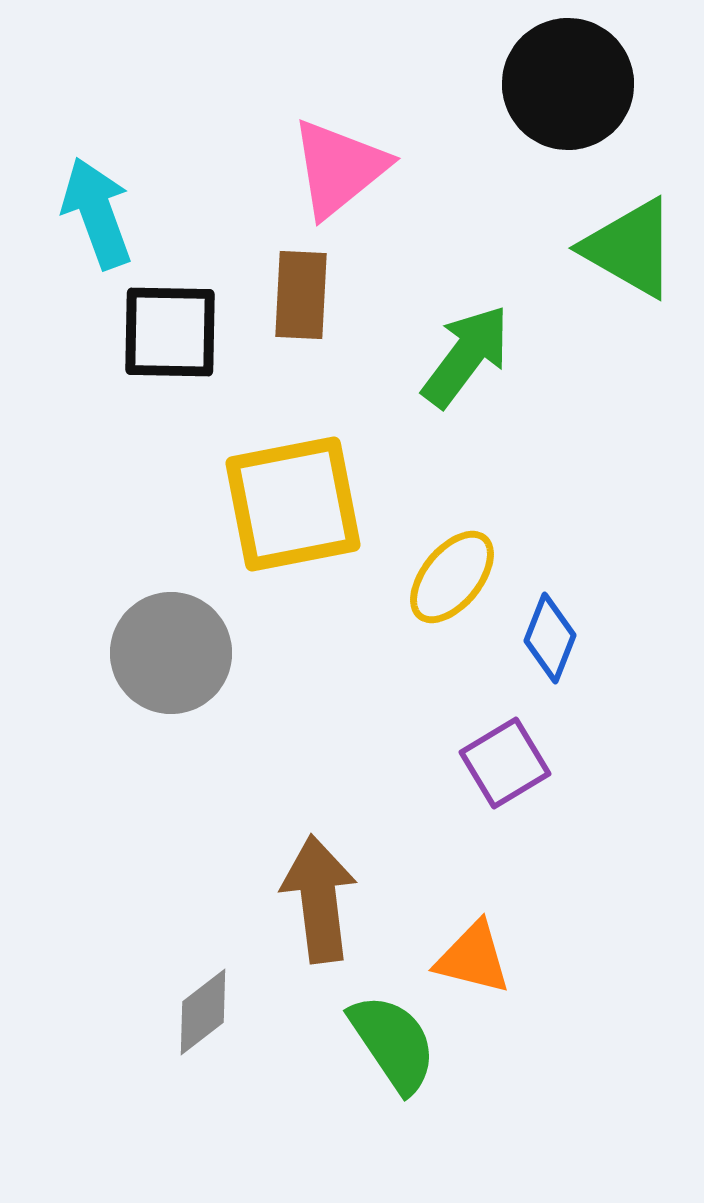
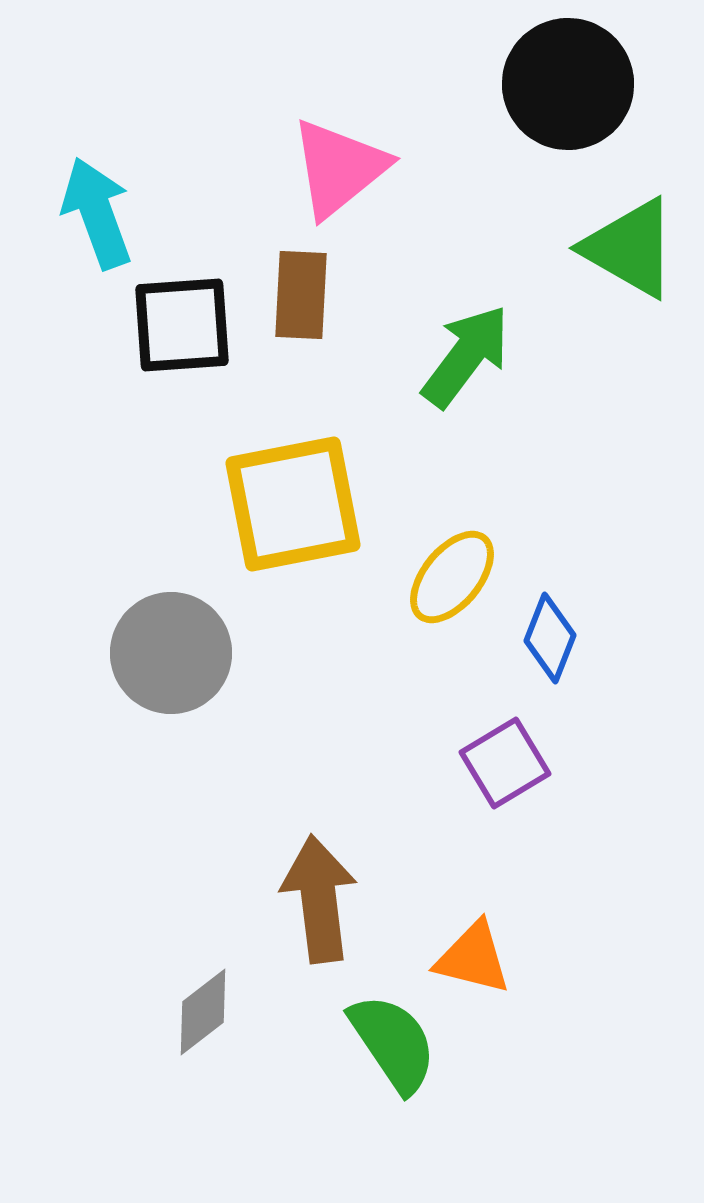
black square: moved 12 px right, 7 px up; rotated 5 degrees counterclockwise
